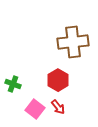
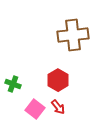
brown cross: moved 7 px up
